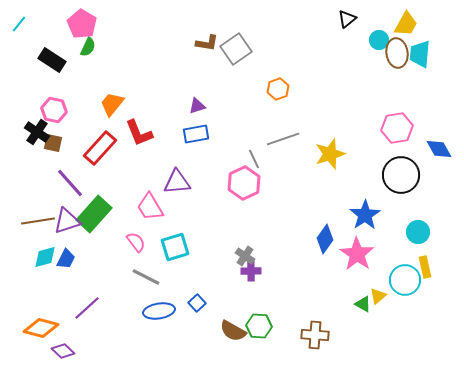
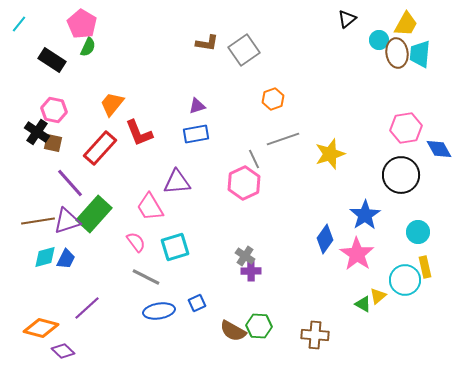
gray square at (236, 49): moved 8 px right, 1 px down
orange hexagon at (278, 89): moved 5 px left, 10 px down
pink hexagon at (397, 128): moved 9 px right
blue square at (197, 303): rotated 18 degrees clockwise
